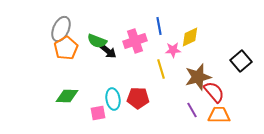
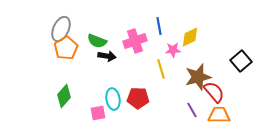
black arrow: moved 1 px left, 5 px down; rotated 30 degrees counterclockwise
green diamond: moved 3 px left; rotated 50 degrees counterclockwise
